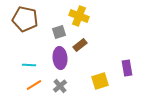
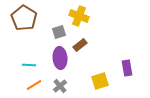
brown pentagon: moved 1 px left, 1 px up; rotated 20 degrees clockwise
